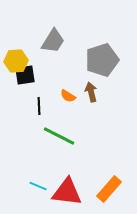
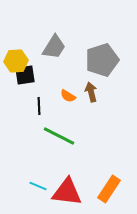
gray trapezoid: moved 1 px right, 6 px down
orange rectangle: rotated 8 degrees counterclockwise
